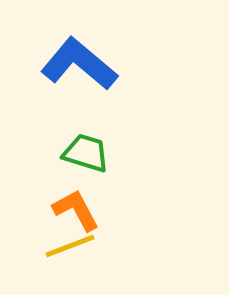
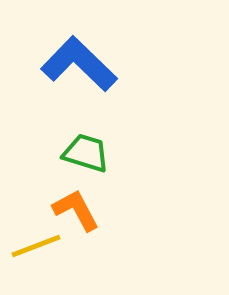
blue L-shape: rotated 4 degrees clockwise
yellow line: moved 34 px left
